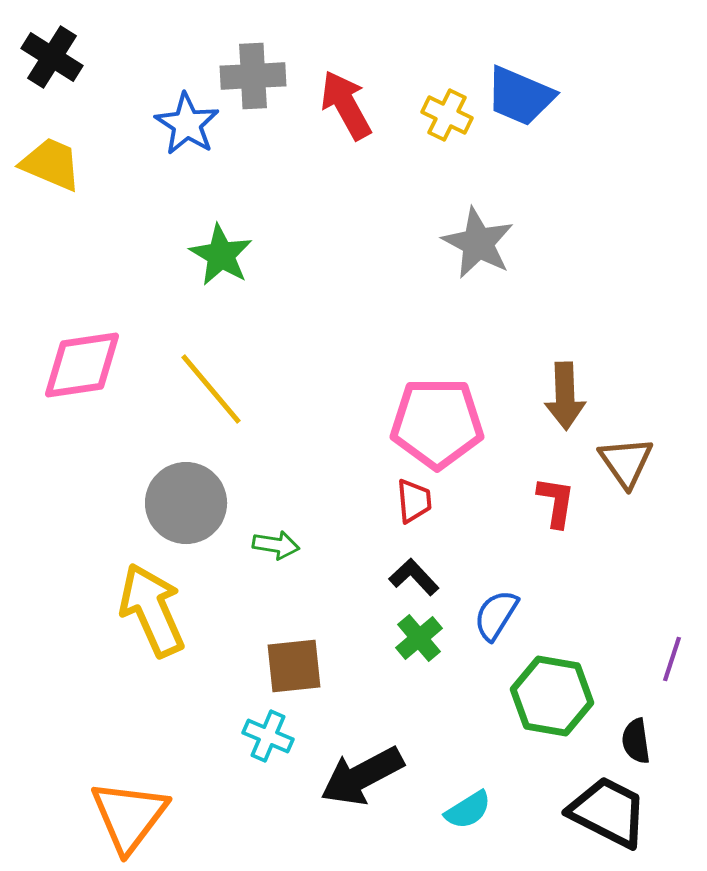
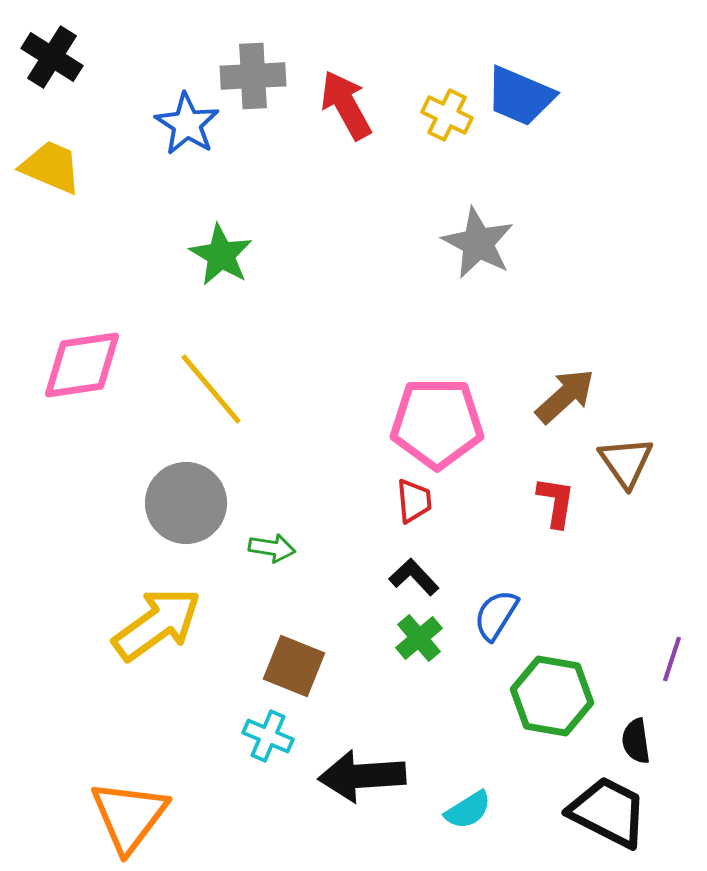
yellow trapezoid: moved 3 px down
brown arrow: rotated 130 degrees counterclockwise
green arrow: moved 4 px left, 3 px down
yellow arrow: moved 5 px right, 14 px down; rotated 78 degrees clockwise
brown square: rotated 28 degrees clockwise
black arrow: rotated 24 degrees clockwise
